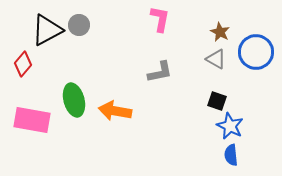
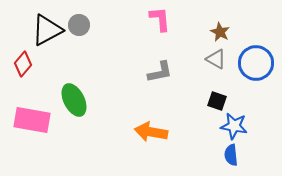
pink L-shape: rotated 16 degrees counterclockwise
blue circle: moved 11 px down
green ellipse: rotated 12 degrees counterclockwise
orange arrow: moved 36 px right, 21 px down
blue star: moved 4 px right; rotated 16 degrees counterclockwise
